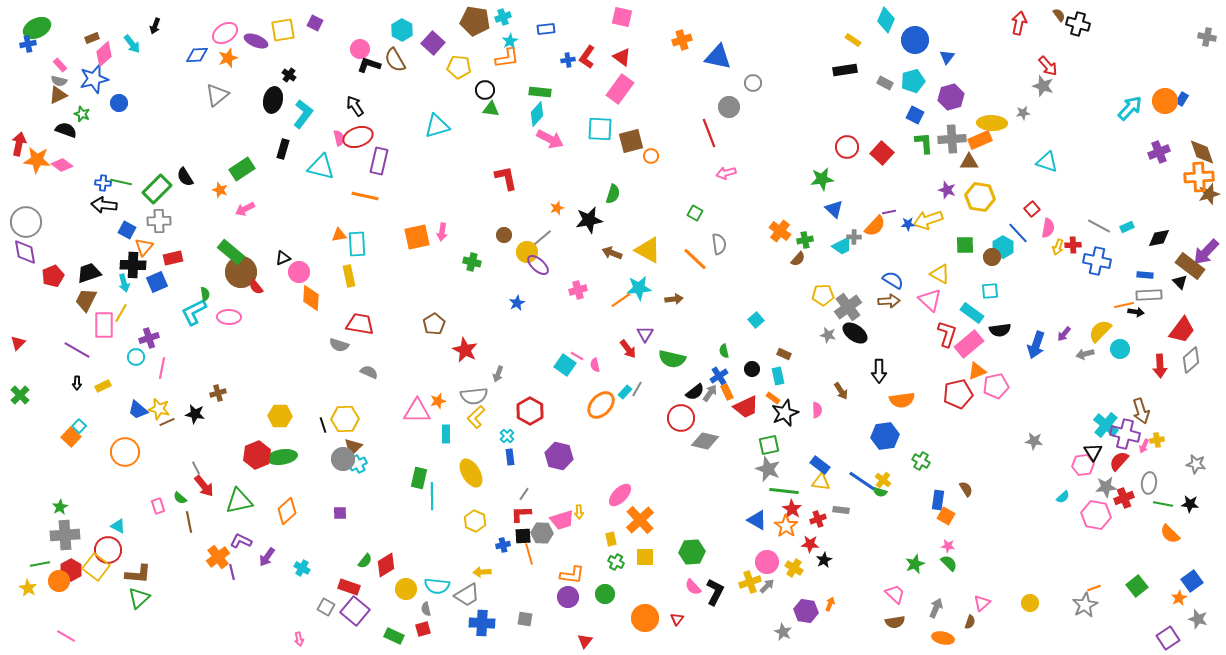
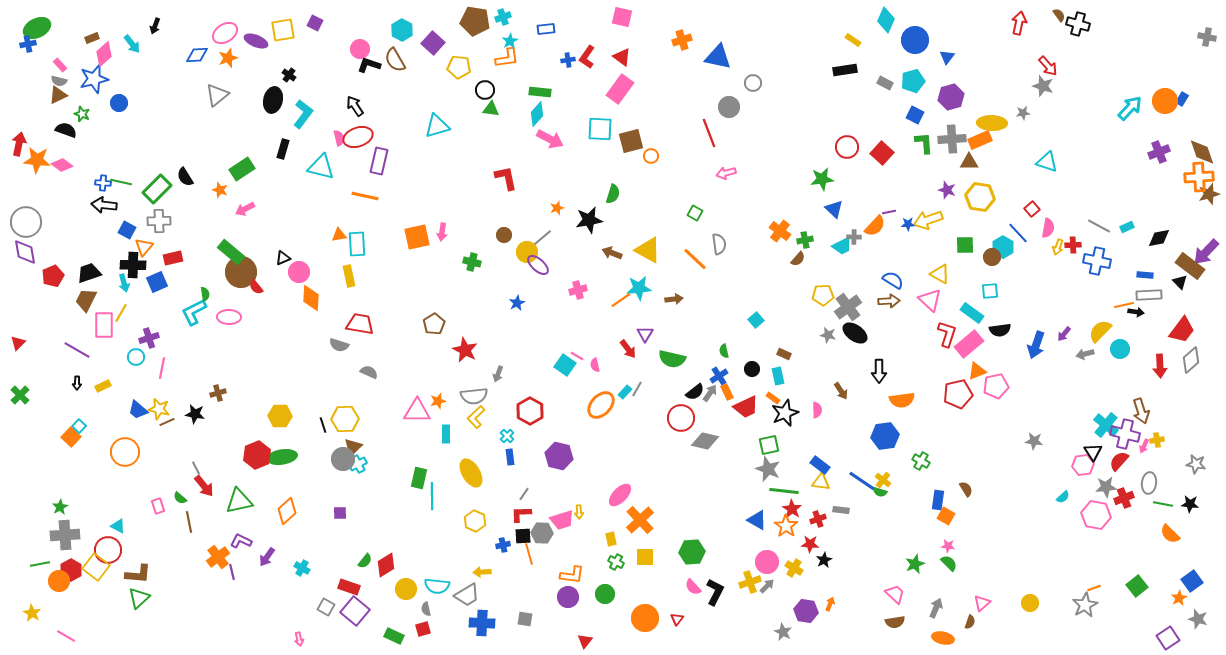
yellow star at (28, 588): moved 4 px right, 25 px down
